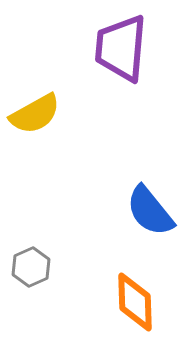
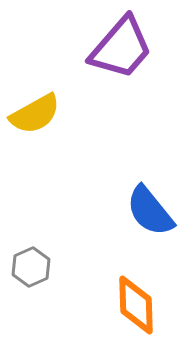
purple trapezoid: rotated 144 degrees counterclockwise
orange diamond: moved 1 px right, 3 px down
